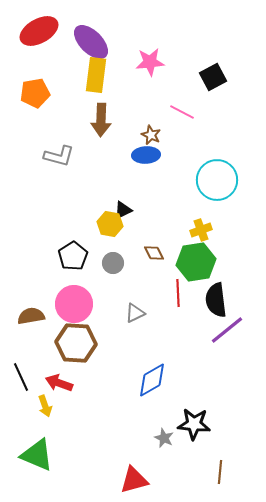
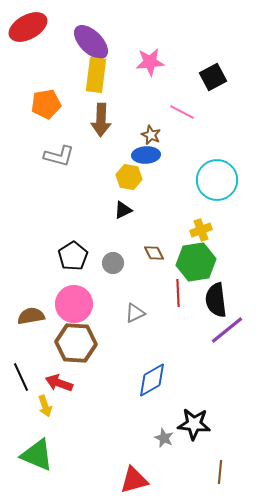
red ellipse: moved 11 px left, 4 px up
orange pentagon: moved 11 px right, 11 px down
yellow hexagon: moved 19 px right, 47 px up
